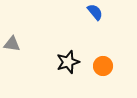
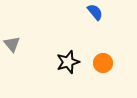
gray triangle: rotated 42 degrees clockwise
orange circle: moved 3 px up
